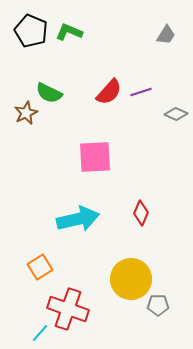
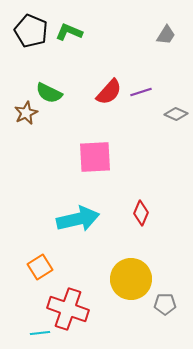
gray pentagon: moved 7 px right, 1 px up
cyan line: rotated 42 degrees clockwise
